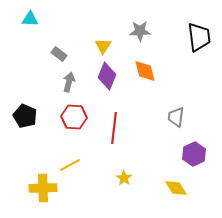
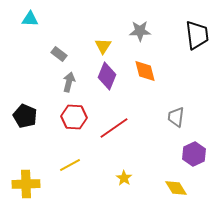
black trapezoid: moved 2 px left, 2 px up
red line: rotated 48 degrees clockwise
yellow cross: moved 17 px left, 4 px up
